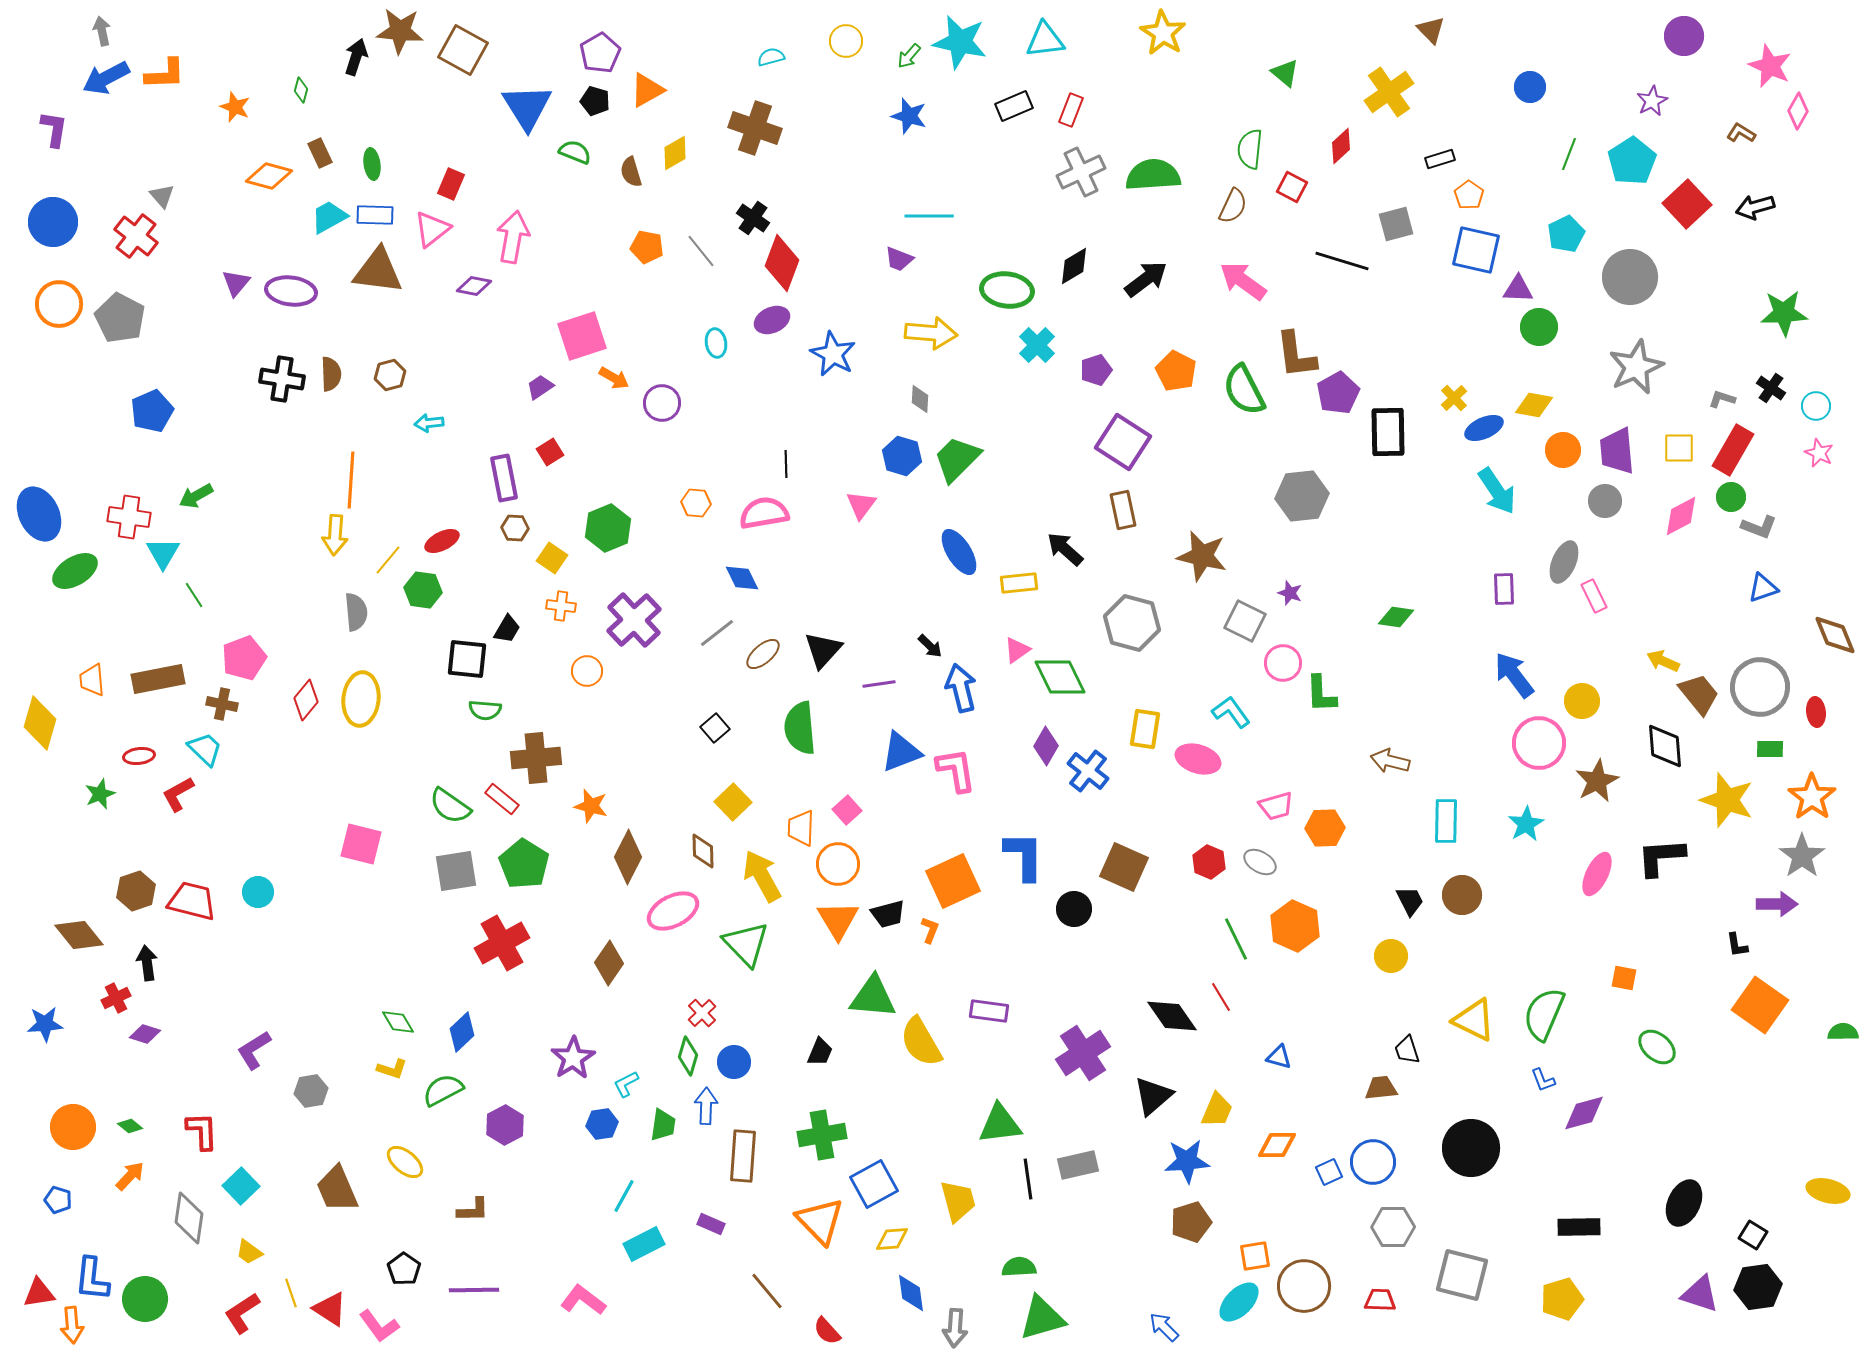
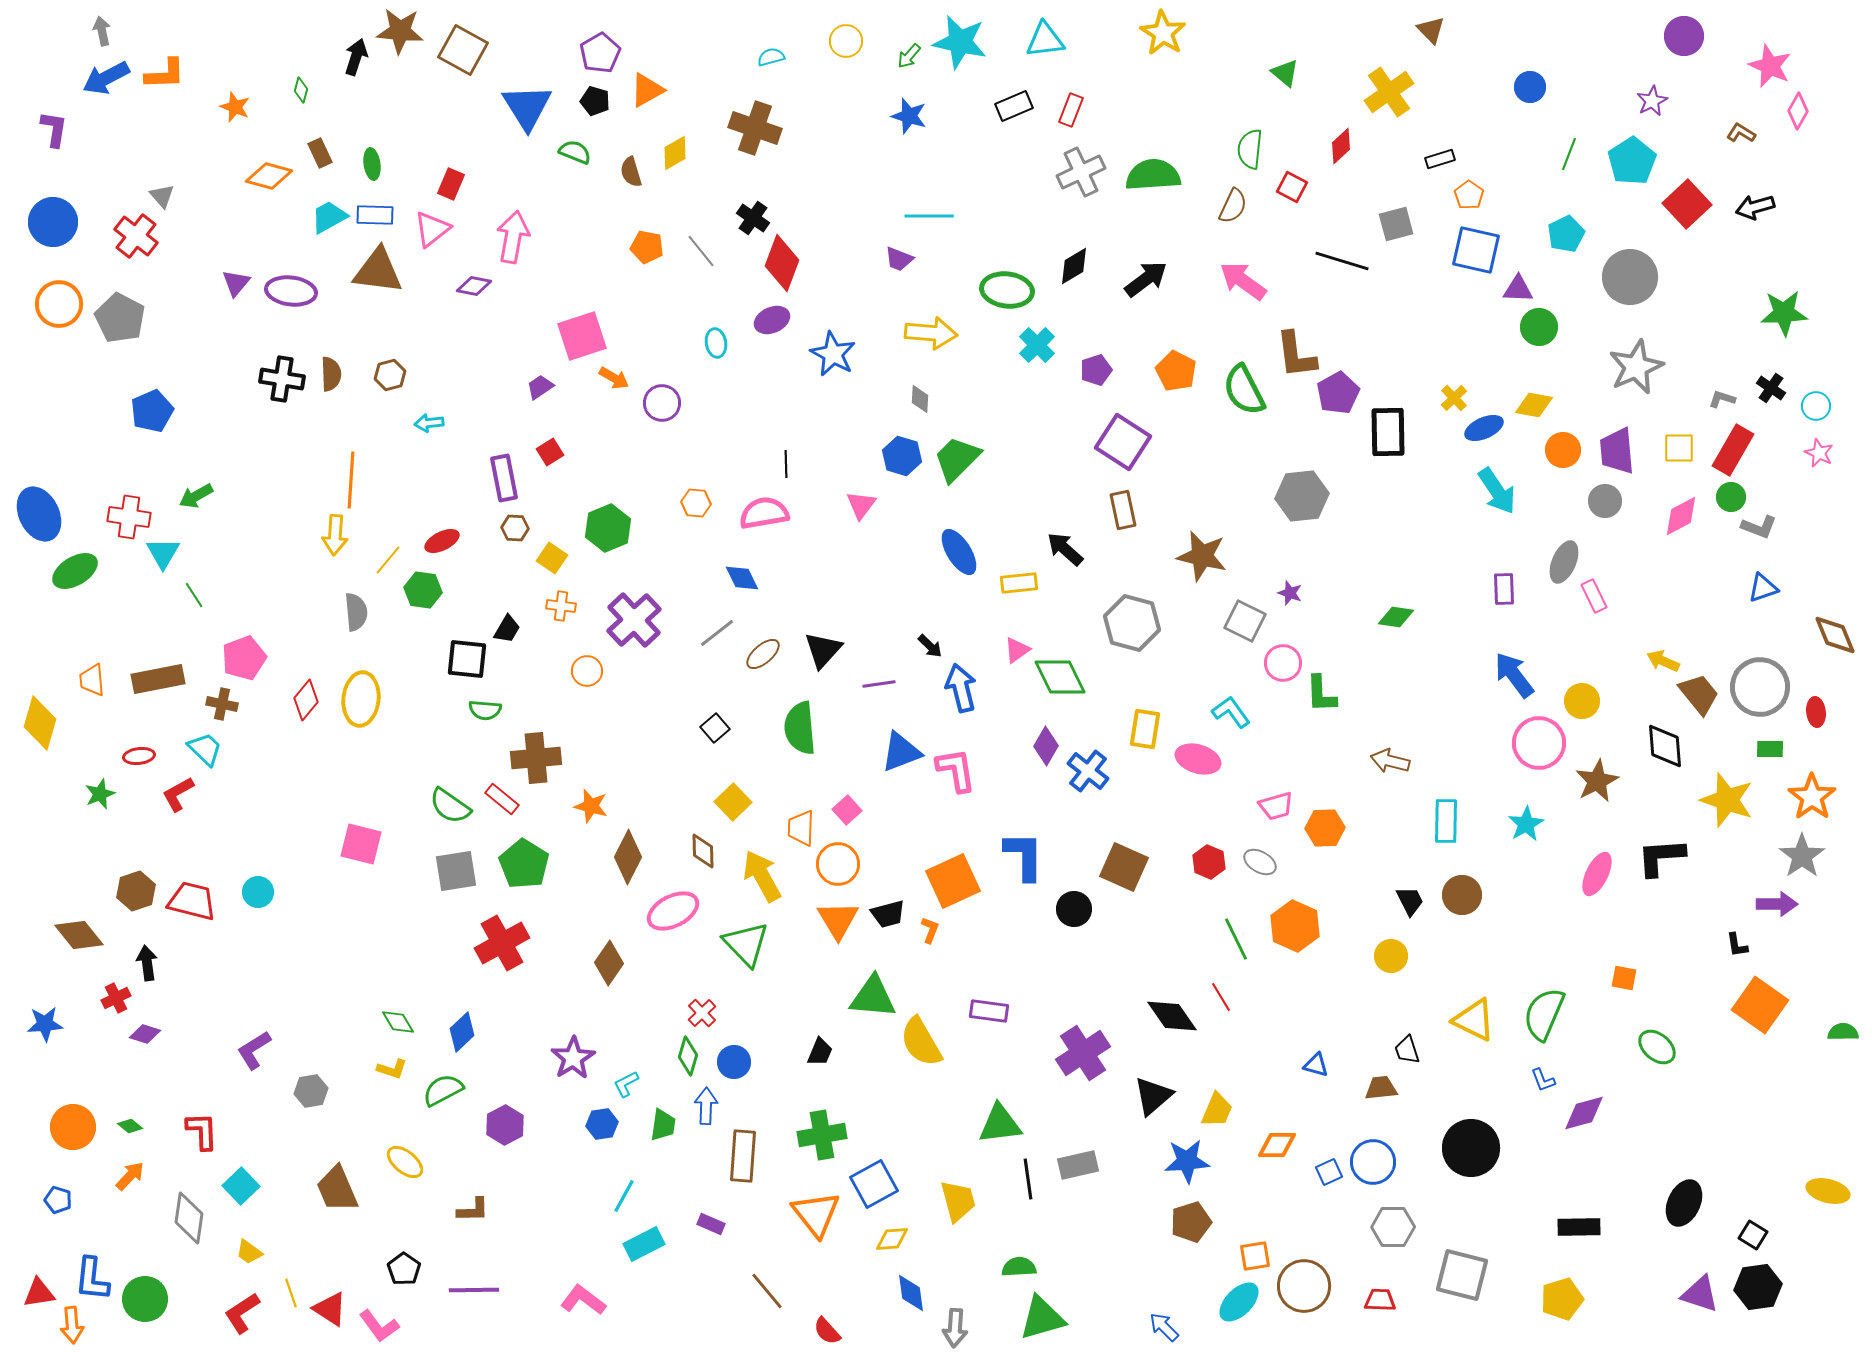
blue triangle at (1279, 1057): moved 37 px right, 8 px down
orange triangle at (820, 1221): moved 4 px left, 7 px up; rotated 6 degrees clockwise
